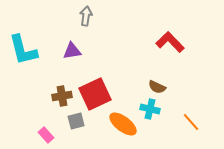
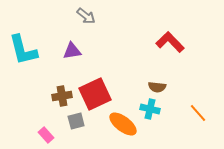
gray arrow: rotated 120 degrees clockwise
brown semicircle: rotated 18 degrees counterclockwise
orange line: moved 7 px right, 9 px up
